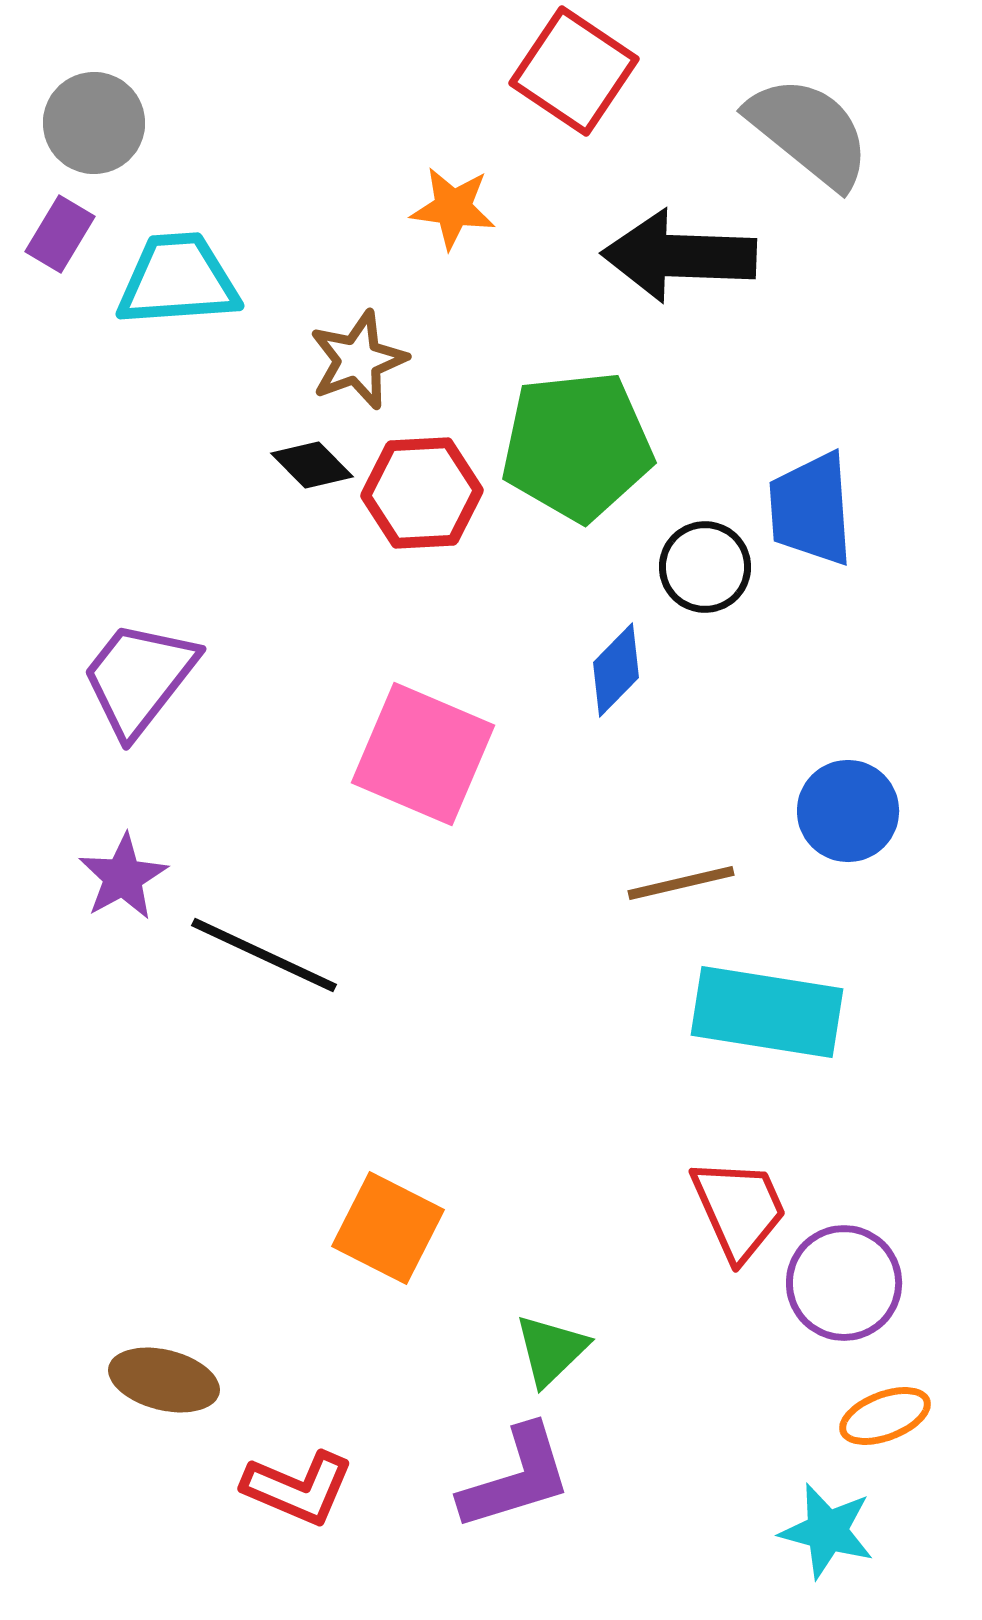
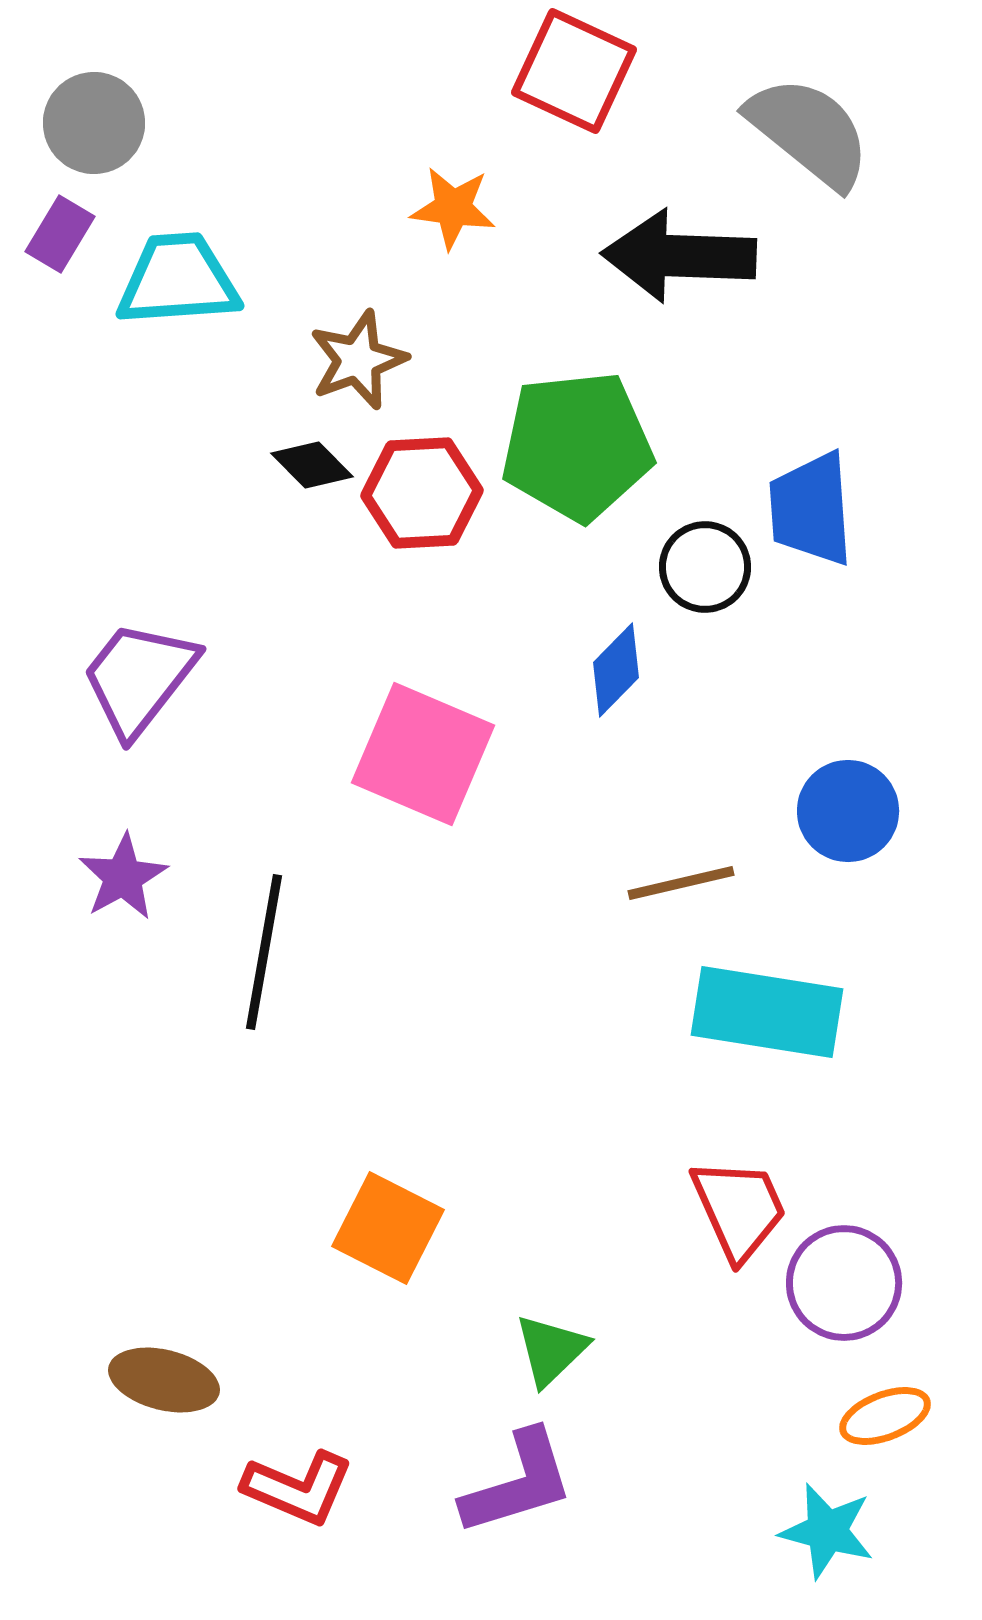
red square: rotated 9 degrees counterclockwise
black line: moved 3 px up; rotated 75 degrees clockwise
purple L-shape: moved 2 px right, 5 px down
